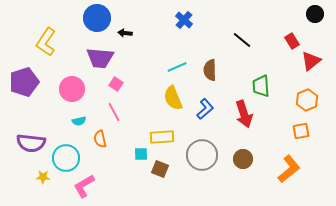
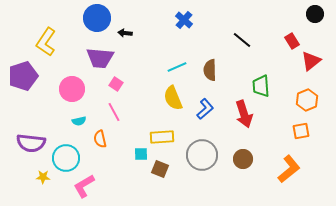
purple pentagon: moved 1 px left, 6 px up
